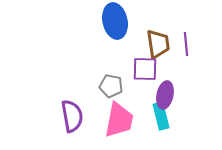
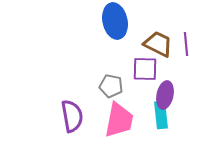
brown trapezoid: rotated 56 degrees counterclockwise
cyan rectangle: moved 1 px up; rotated 8 degrees clockwise
